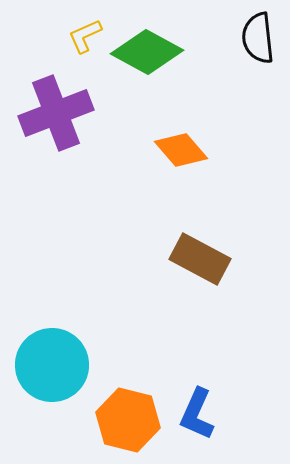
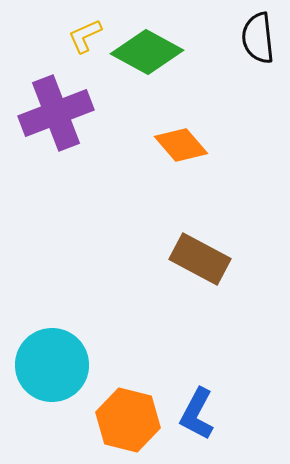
orange diamond: moved 5 px up
blue L-shape: rotated 4 degrees clockwise
